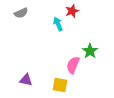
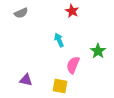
red star: rotated 24 degrees counterclockwise
cyan arrow: moved 1 px right, 16 px down
green star: moved 8 px right
yellow square: moved 1 px down
